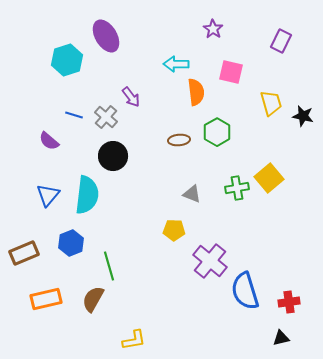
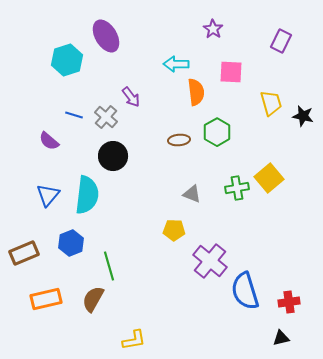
pink square: rotated 10 degrees counterclockwise
